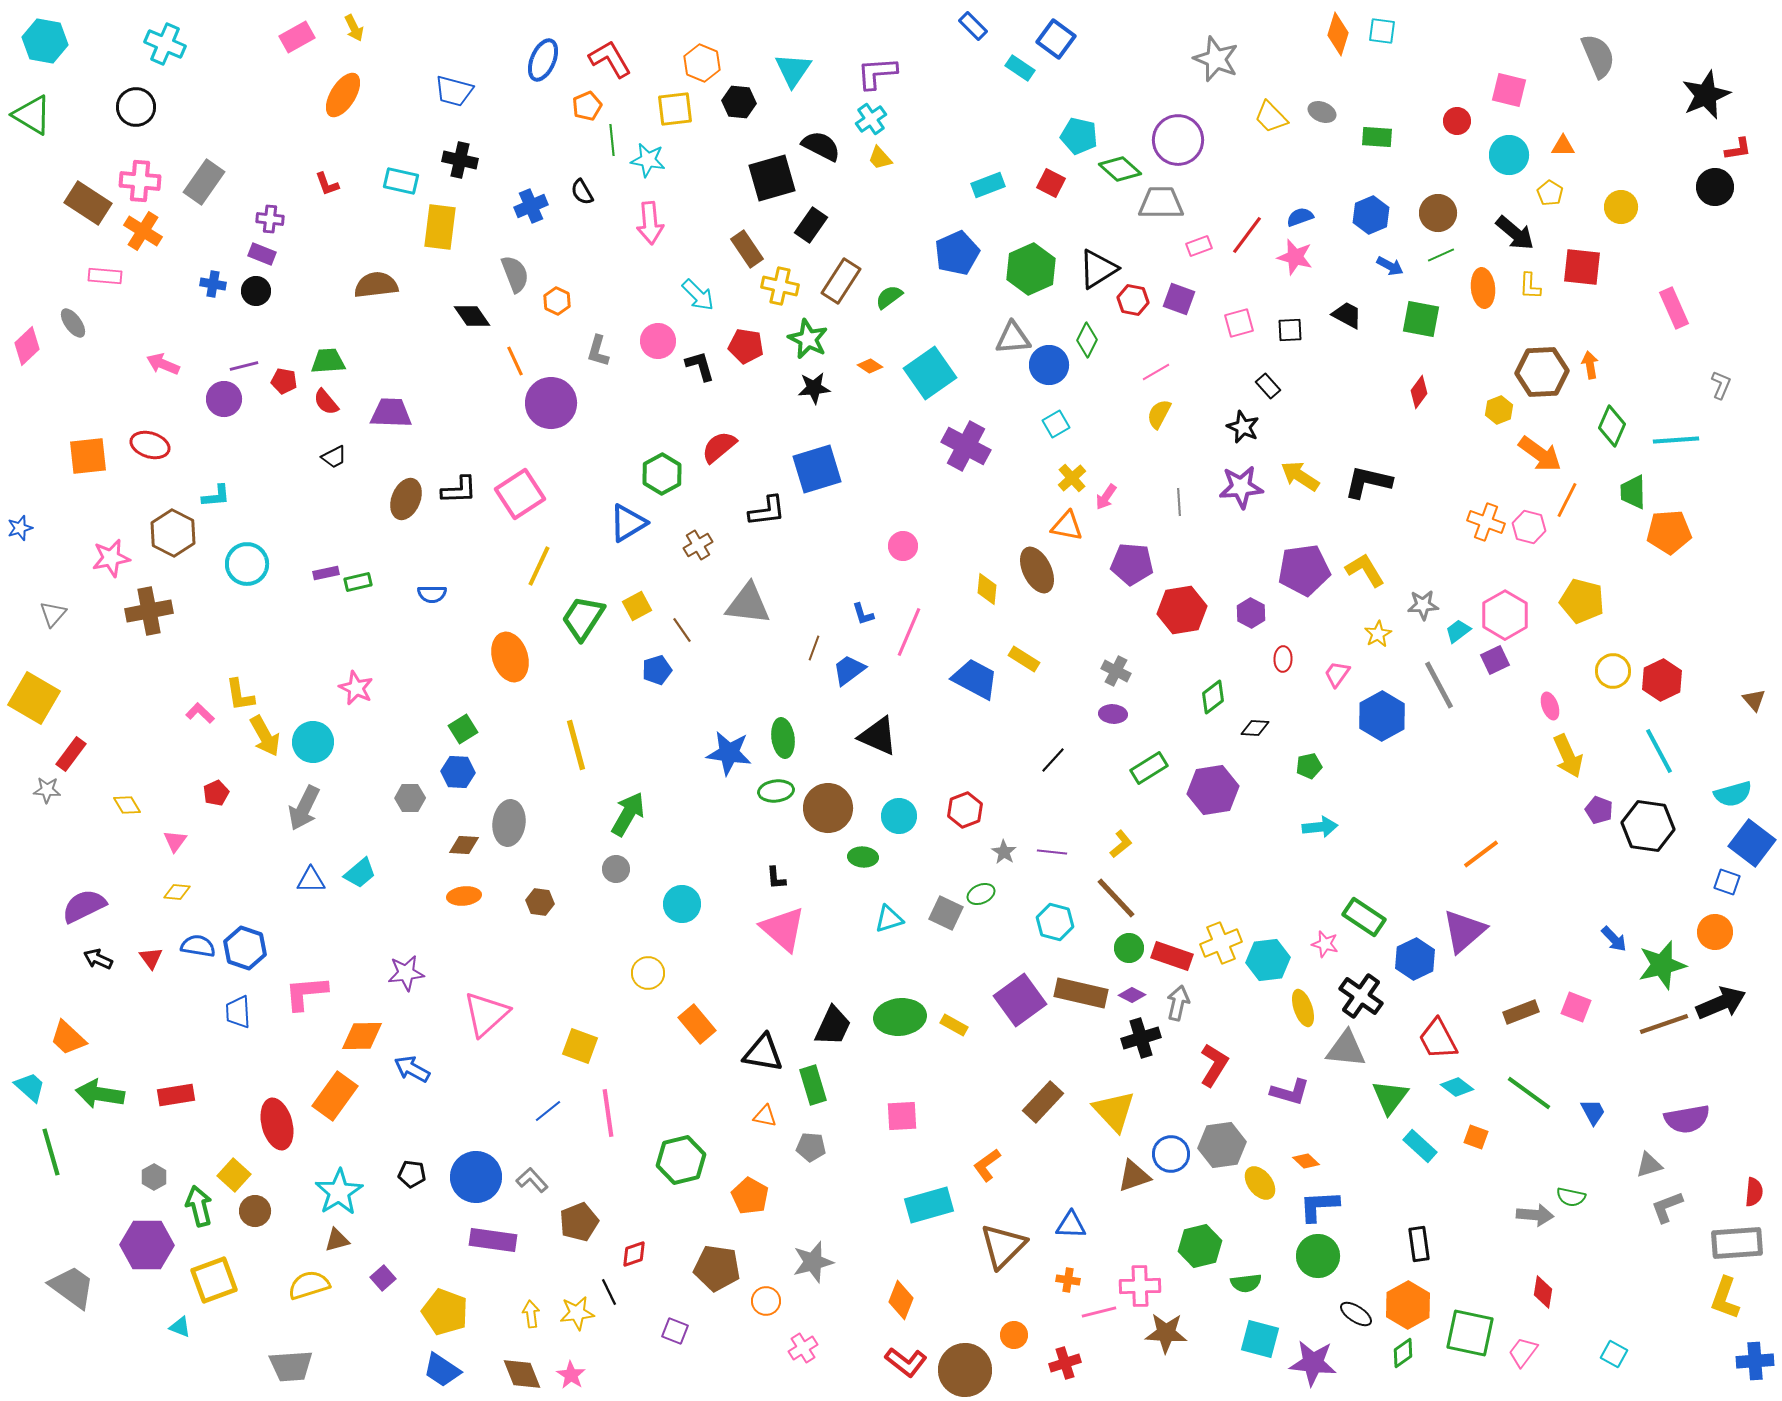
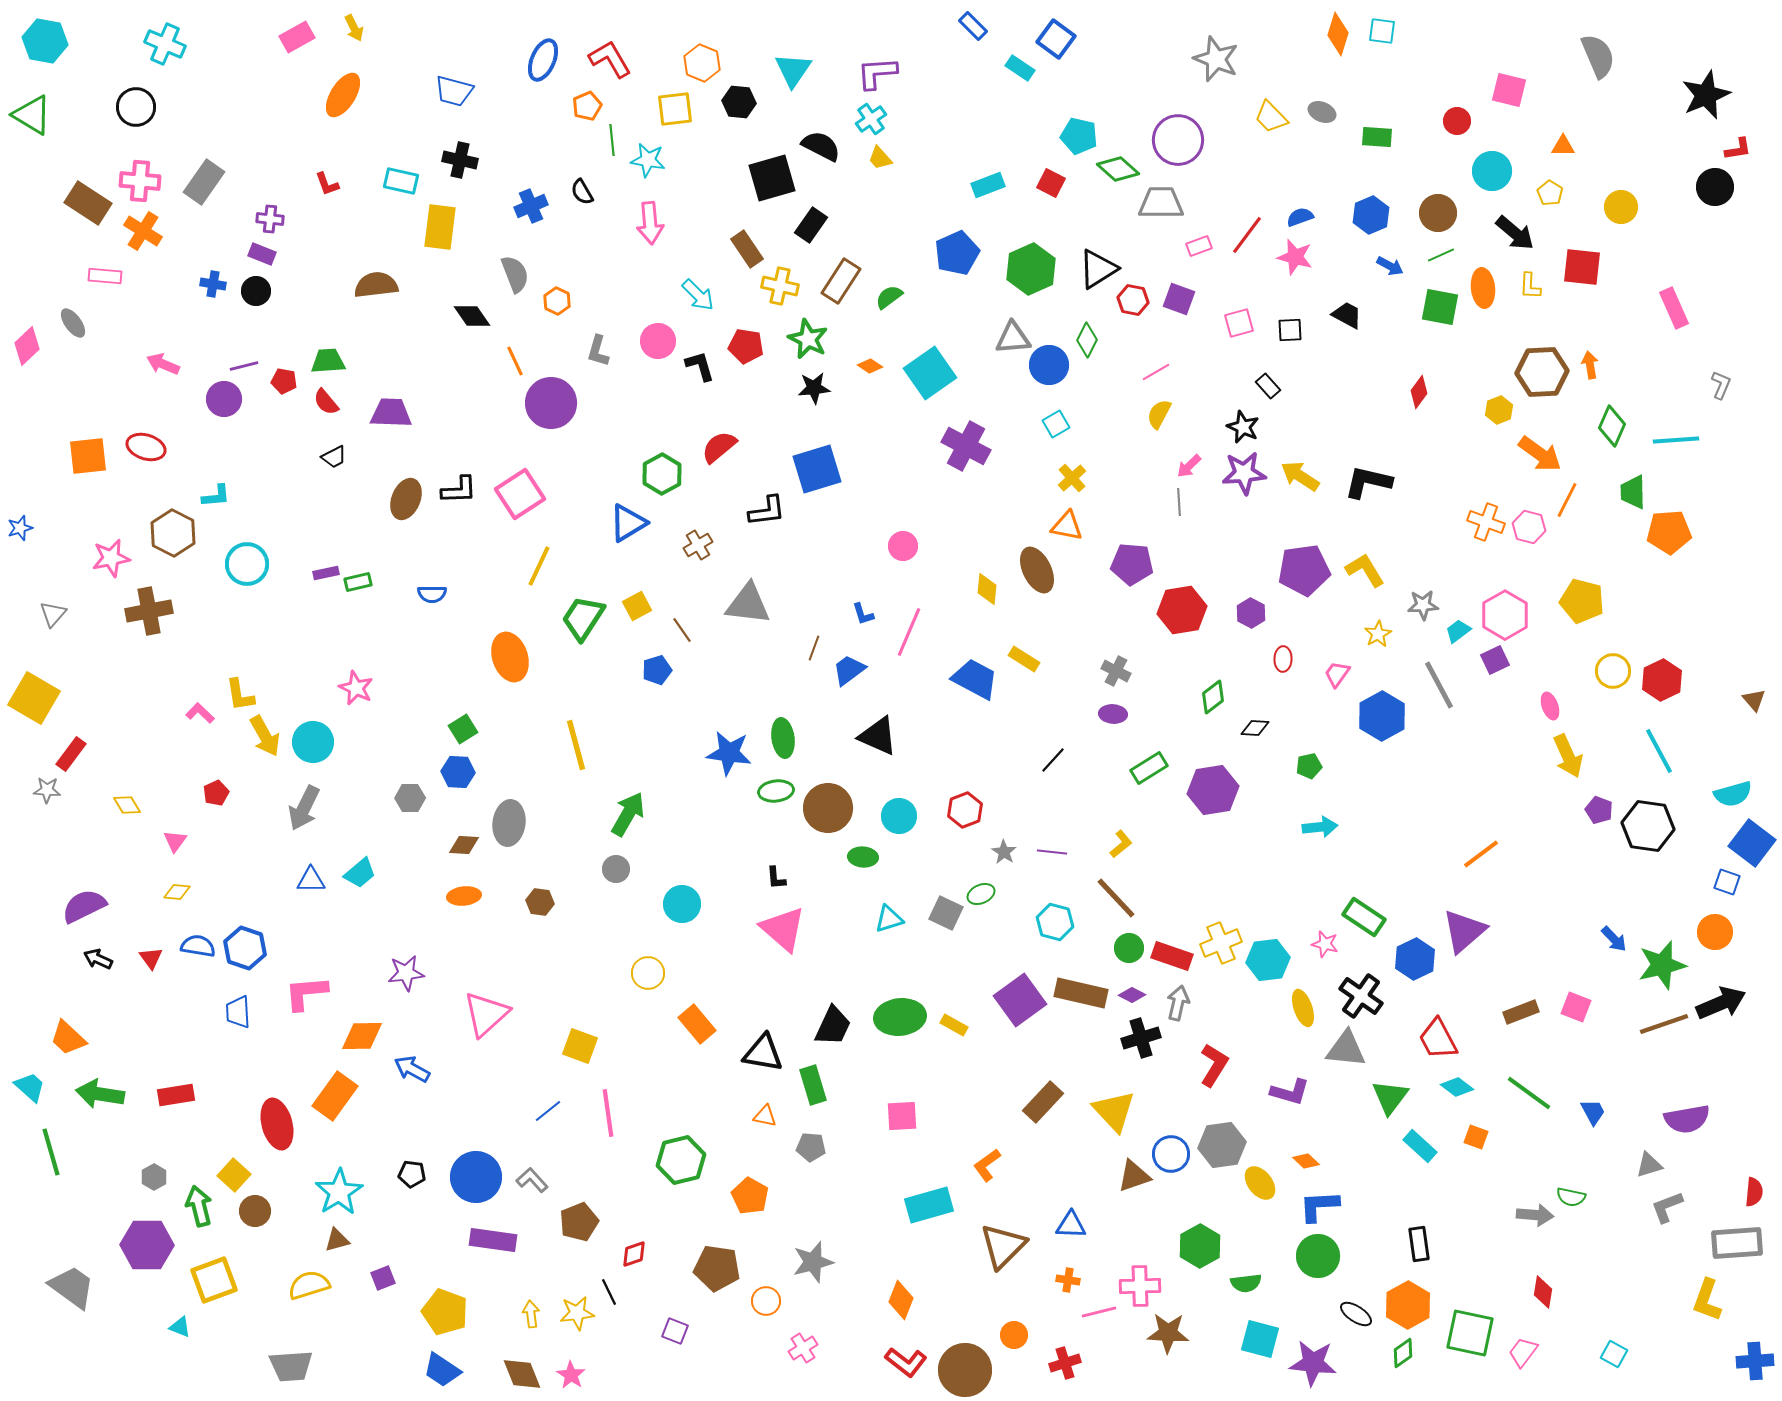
cyan circle at (1509, 155): moved 17 px left, 16 px down
green diamond at (1120, 169): moved 2 px left
green square at (1421, 319): moved 19 px right, 12 px up
red ellipse at (150, 445): moved 4 px left, 2 px down
purple star at (1241, 487): moved 3 px right, 14 px up
pink arrow at (1106, 497): moved 83 px right, 31 px up; rotated 12 degrees clockwise
green hexagon at (1200, 1246): rotated 15 degrees counterclockwise
purple square at (383, 1278): rotated 20 degrees clockwise
yellow L-shape at (1725, 1298): moved 18 px left, 2 px down
brown star at (1166, 1333): moved 2 px right
